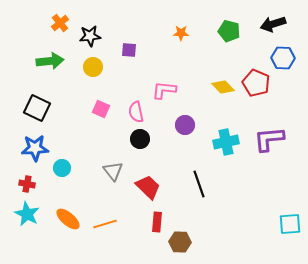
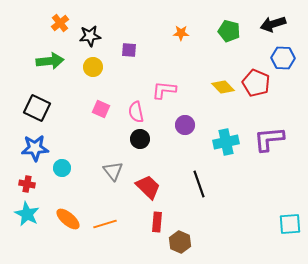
brown hexagon: rotated 20 degrees clockwise
